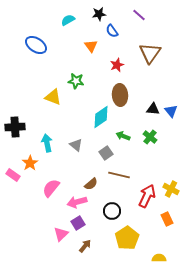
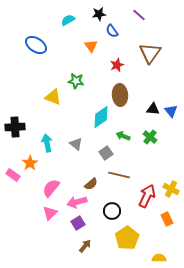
gray triangle: moved 1 px up
pink triangle: moved 11 px left, 21 px up
